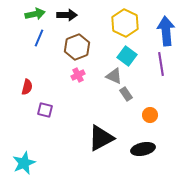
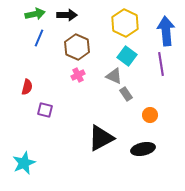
brown hexagon: rotated 15 degrees counterclockwise
